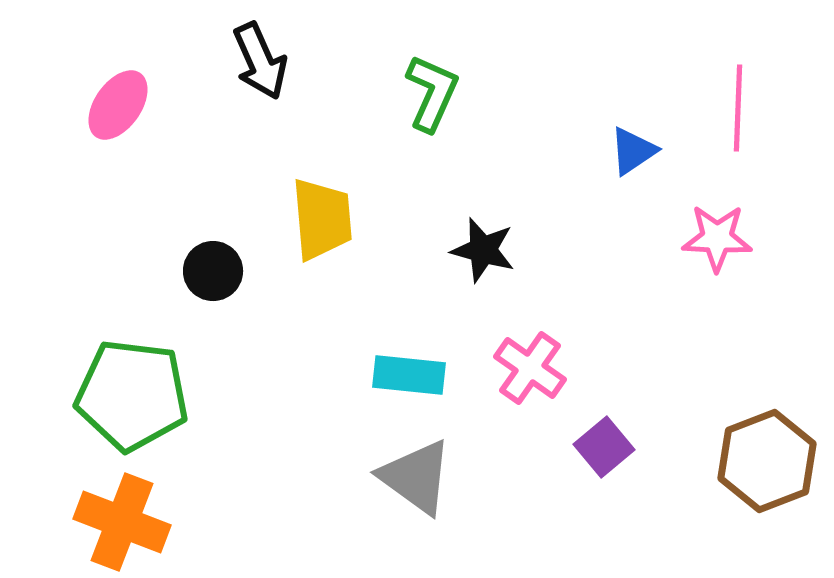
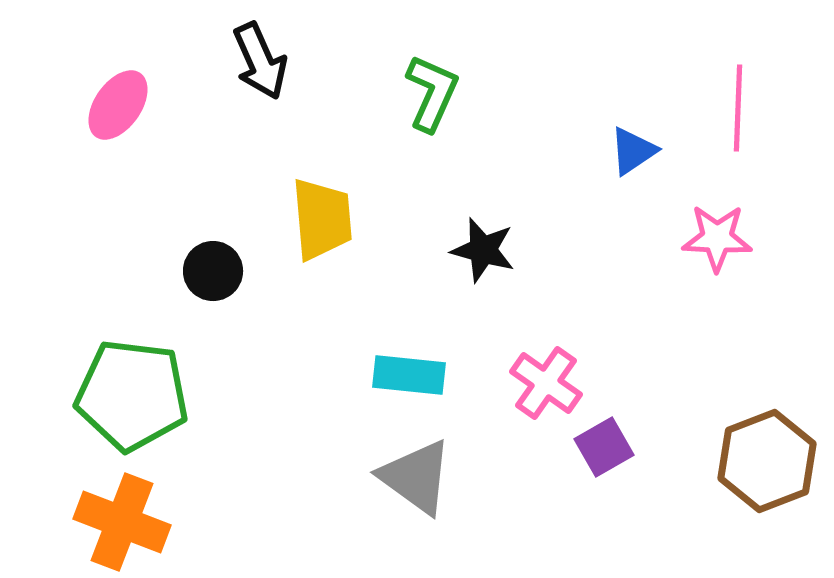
pink cross: moved 16 px right, 15 px down
purple square: rotated 10 degrees clockwise
